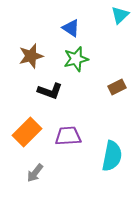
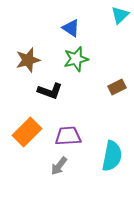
brown star: moved 3 px left, 4 px down
gray arrow: moved 24 px right, 7 px up
